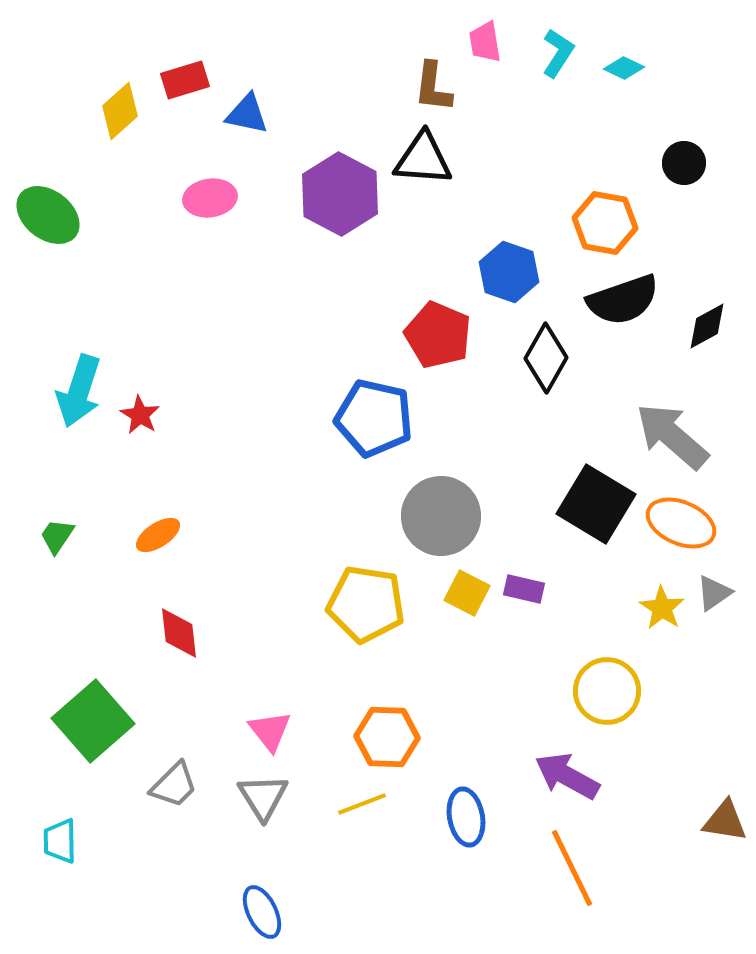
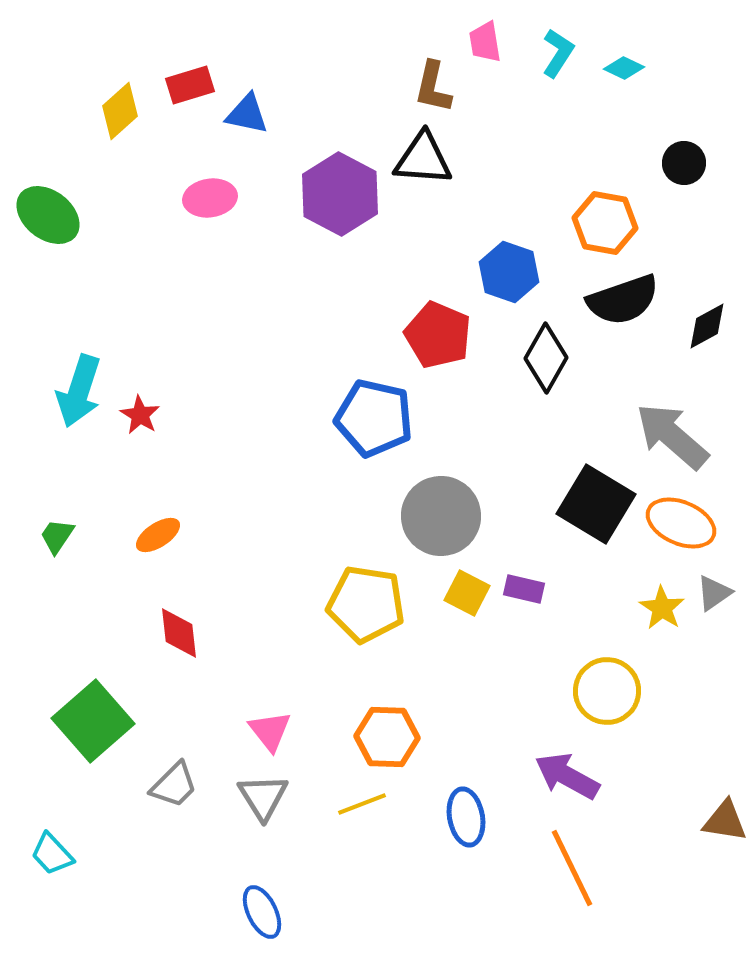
red rectangle at (185, 80): moved 5 px right, 5 px down
brown L-shape at (433, 87): rotated 6 degrees clockwise
cyan trapezoid at (60, 841): moved 8 px left, 13 px down; rotated 42 degrees counterclockwise
